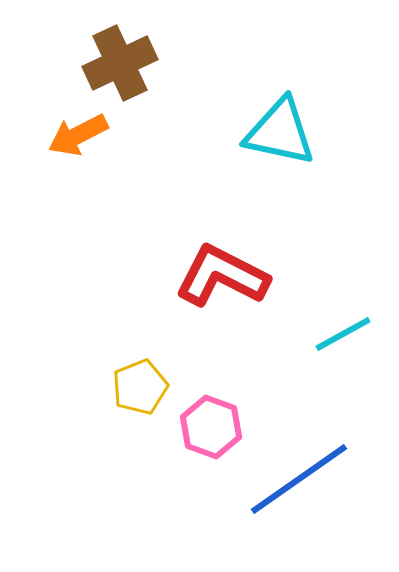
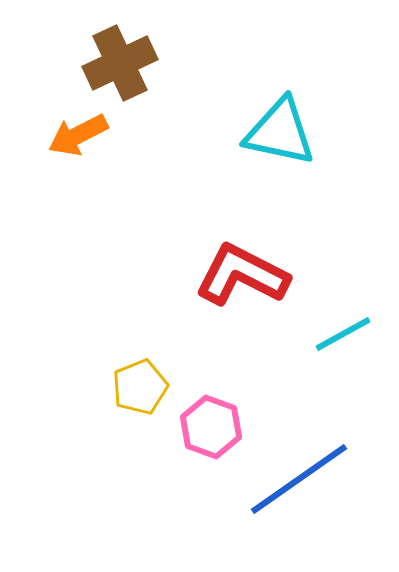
red L-shape: moved 20 px right, 1 px up
